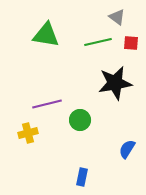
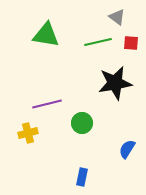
green circle: moved 2 px right, 3 px down
